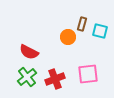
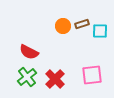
brown rectangle: rotated 56 degrees clockwise
cyan square: rotated 14 degrees counterclockwise
orange circle: moved 5 px left, 11 px up
pink square: moved 4 px right, 1 px down
red cross: rotated 24 degrees counterclockwise
